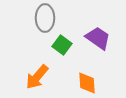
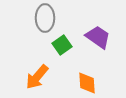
purple trapezoid: moved 1 px up
green square: rotated 18 degrees clockwise
